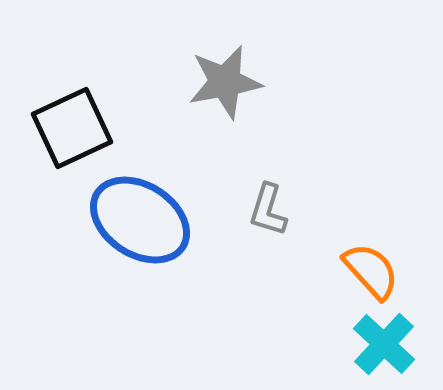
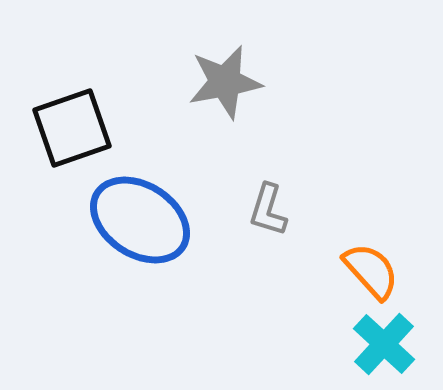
black square: rotated 6 degrees clockwise
